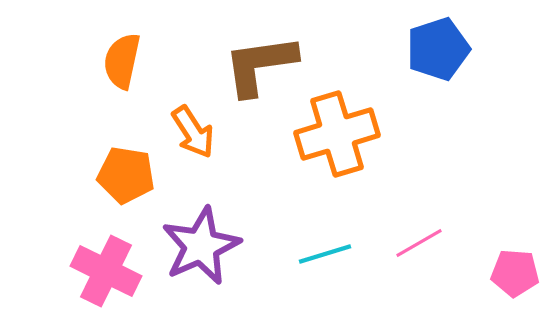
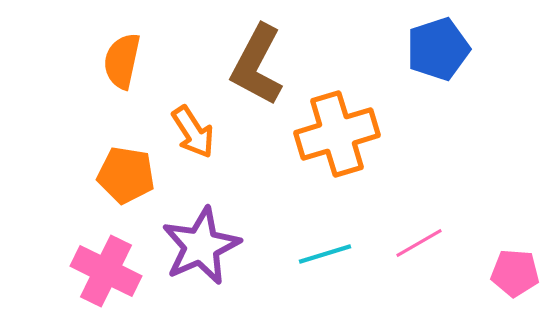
brown L-shape: moved 3 px left; rotated 54 degrees counterclockwise
